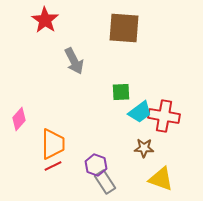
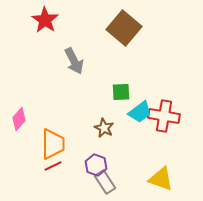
brown square: rotated 36 degrees clockwise
brown star: moved 40 px left, 20 px up; rotated 24 degrees clockwise
